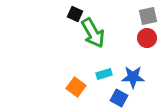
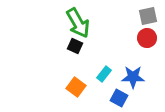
black square: moved 32 px down
green arrow: moved 15 px left, 10 px up
cyan rectangle: rotated 35 degrees counterclockwise
